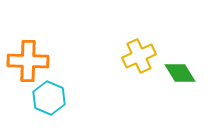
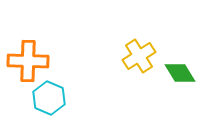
yellow cross: rotated 8 degrees counterclockwise
